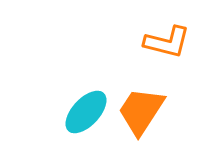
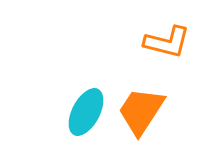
cyan ellipse: rotated 15 degrees counterclockwise
